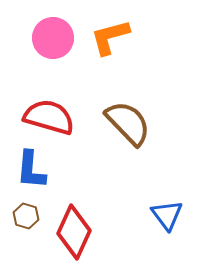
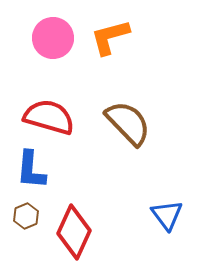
brown hexagon: rotated 20 degrees clockwise
